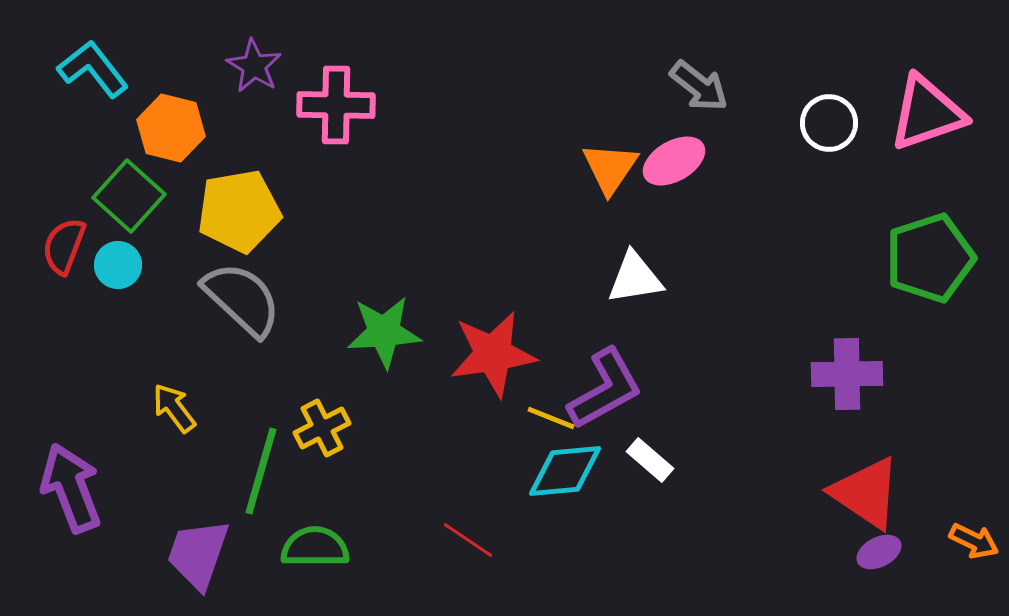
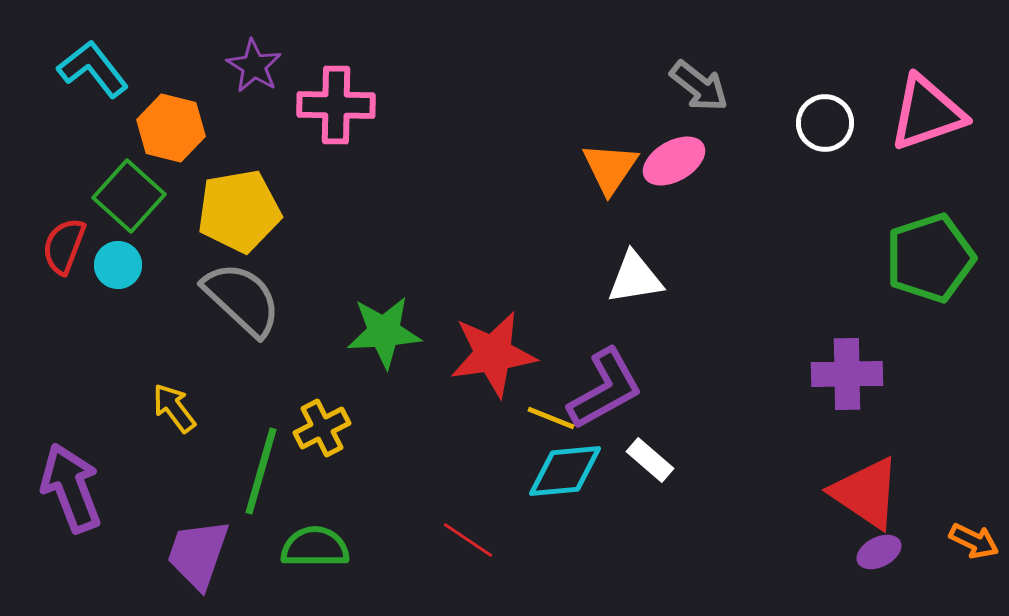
white circle: moved 4 px left
